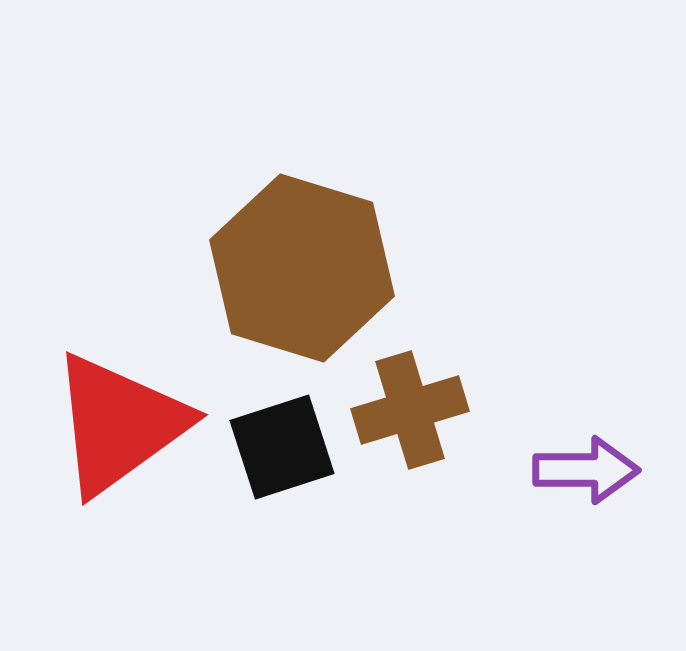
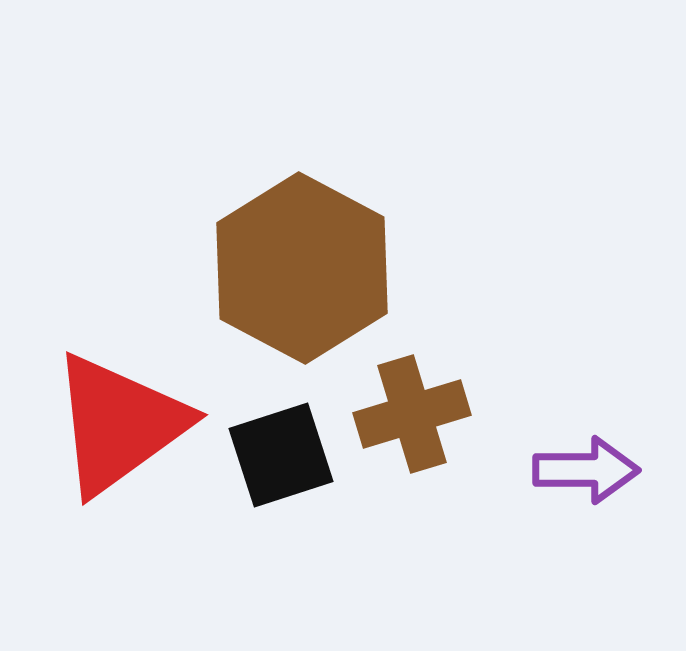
brown hexagon: rotated 11 degrees clockwise
brown cross: moved 2 px right, 4 px down
black square: moved 1 px left, 8 px down
